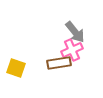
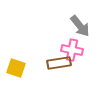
gray arrow: moved 5 px right, 6 px up
pink cross: rotated 35 degrees clockwise
